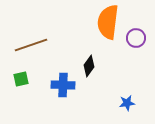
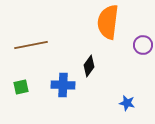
purple circle: moved 7 px right, 7 px down
brown line: rotated 8 degrees clockwise
green square: moved 8 px down
blue star: rotated 21 degrees clockwise
